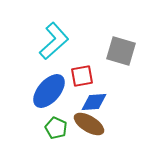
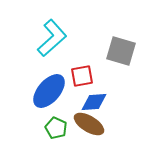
cyan L-shape: moved 2 px left, 3 px up
